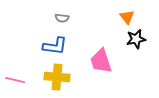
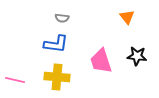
black star: moved 1 px right, 17 px down; rotated 18 degrees clockwise
blue L-shape: moved 1 px right, 2 px up
